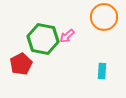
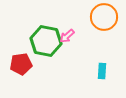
green hexagon: moved 3 px right, 2 px down
red pentagon: rotated 20 degrees clockwise
